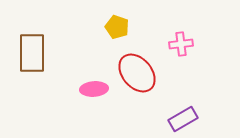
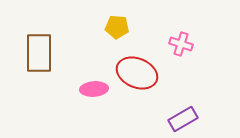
yellow pentagon: rotated 15 degrees counterclockwise
pink cross: rotated 25 degrees clockwise
brown rectangle: moved 7 px right
red ellipse: rotated 27 degrees counterclockwise
